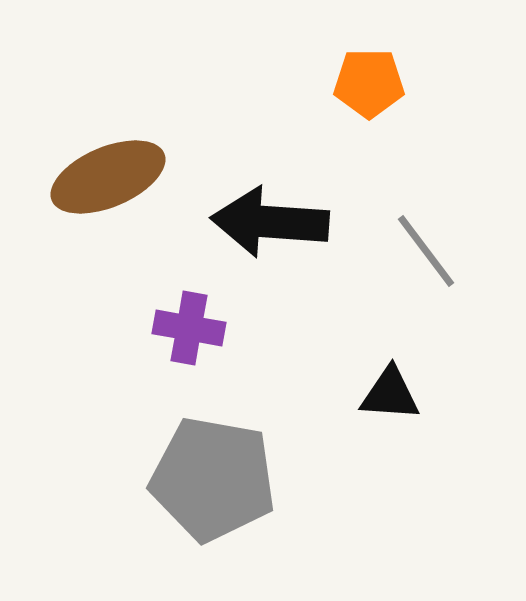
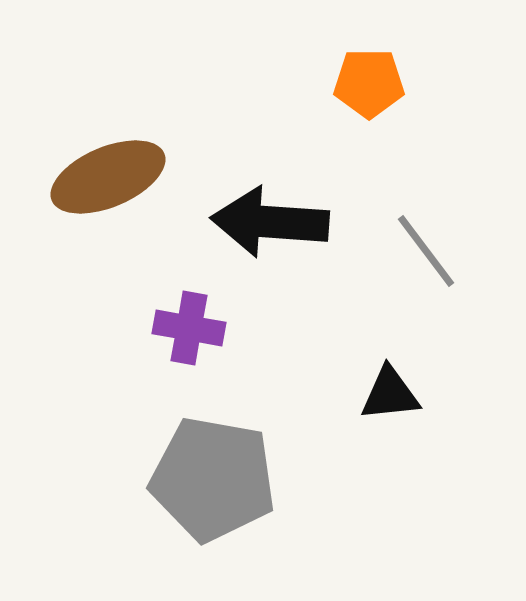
black triangle: rotated 10 degrees counterclockwise
